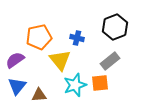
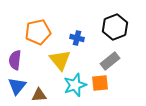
orange pentagon: moved 1 px left, 5 px up
purple semicircle: rotated 48 degrees counterclockwise
